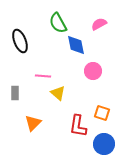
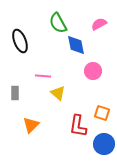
orange triangle: moved 2 px left, 2 px down
